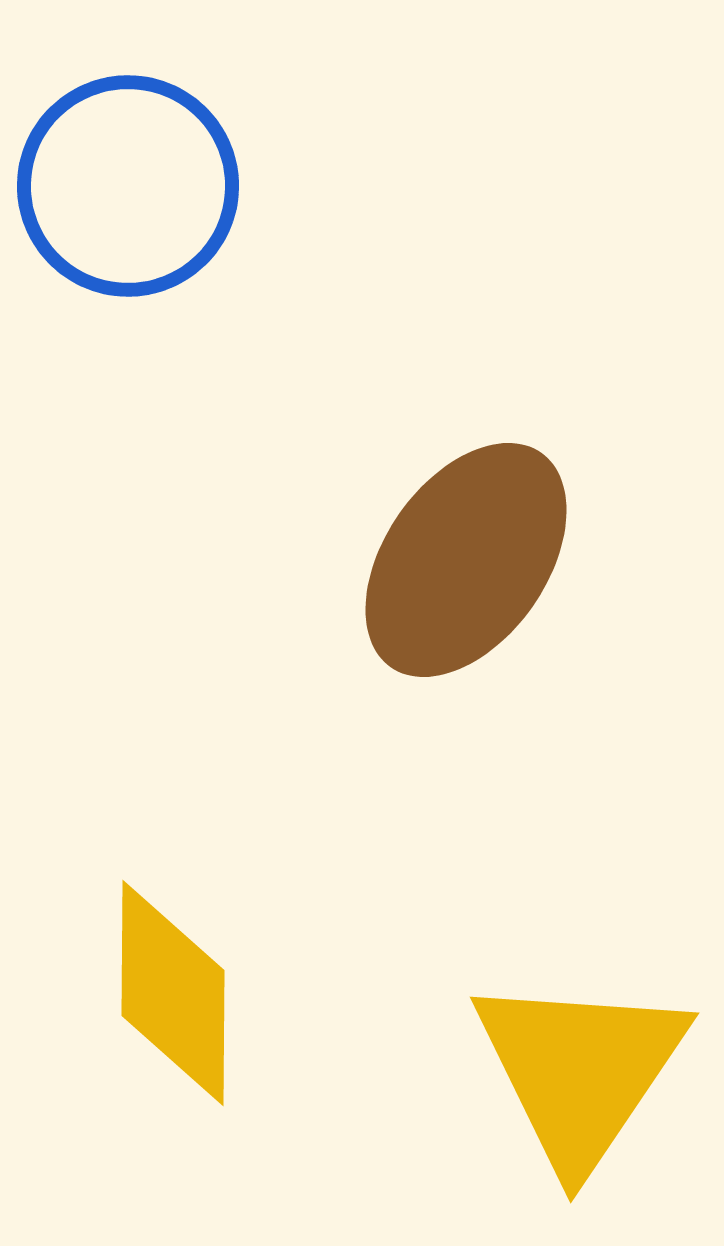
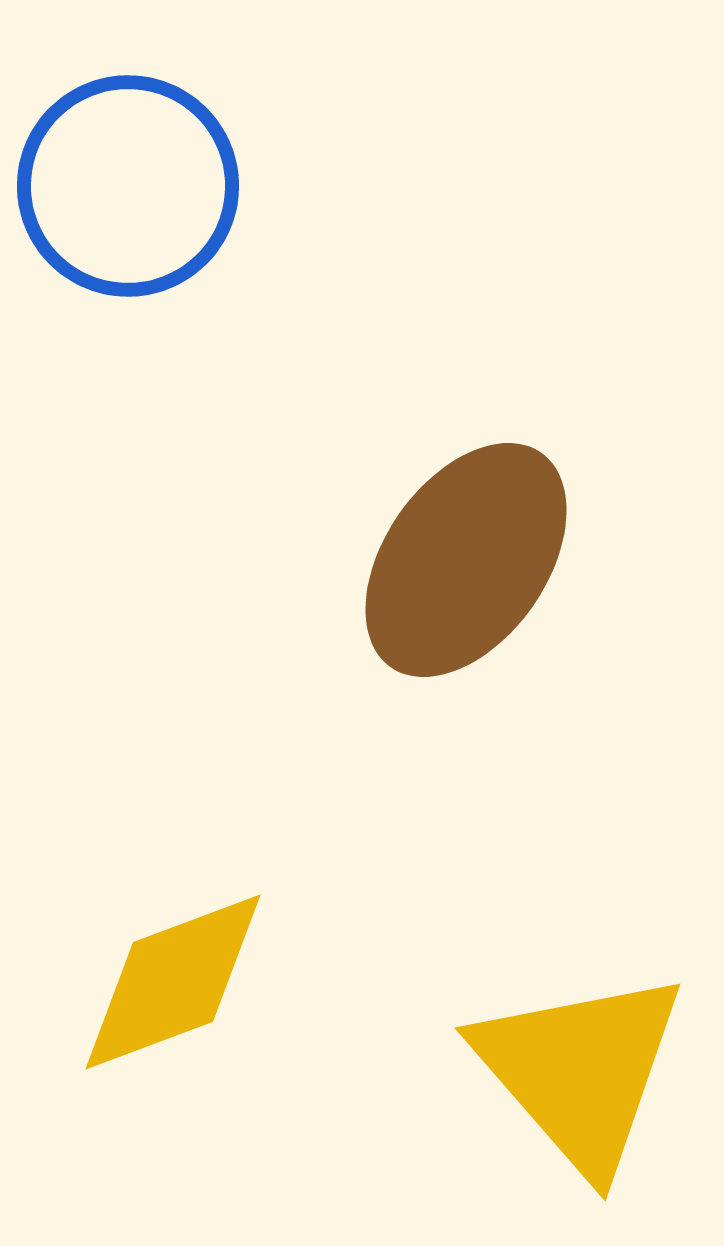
yellow diamond: moved 11 px up; rotated 69 degrees clockwise
yellow triangle: rotated 15 degrees counterclockwise
